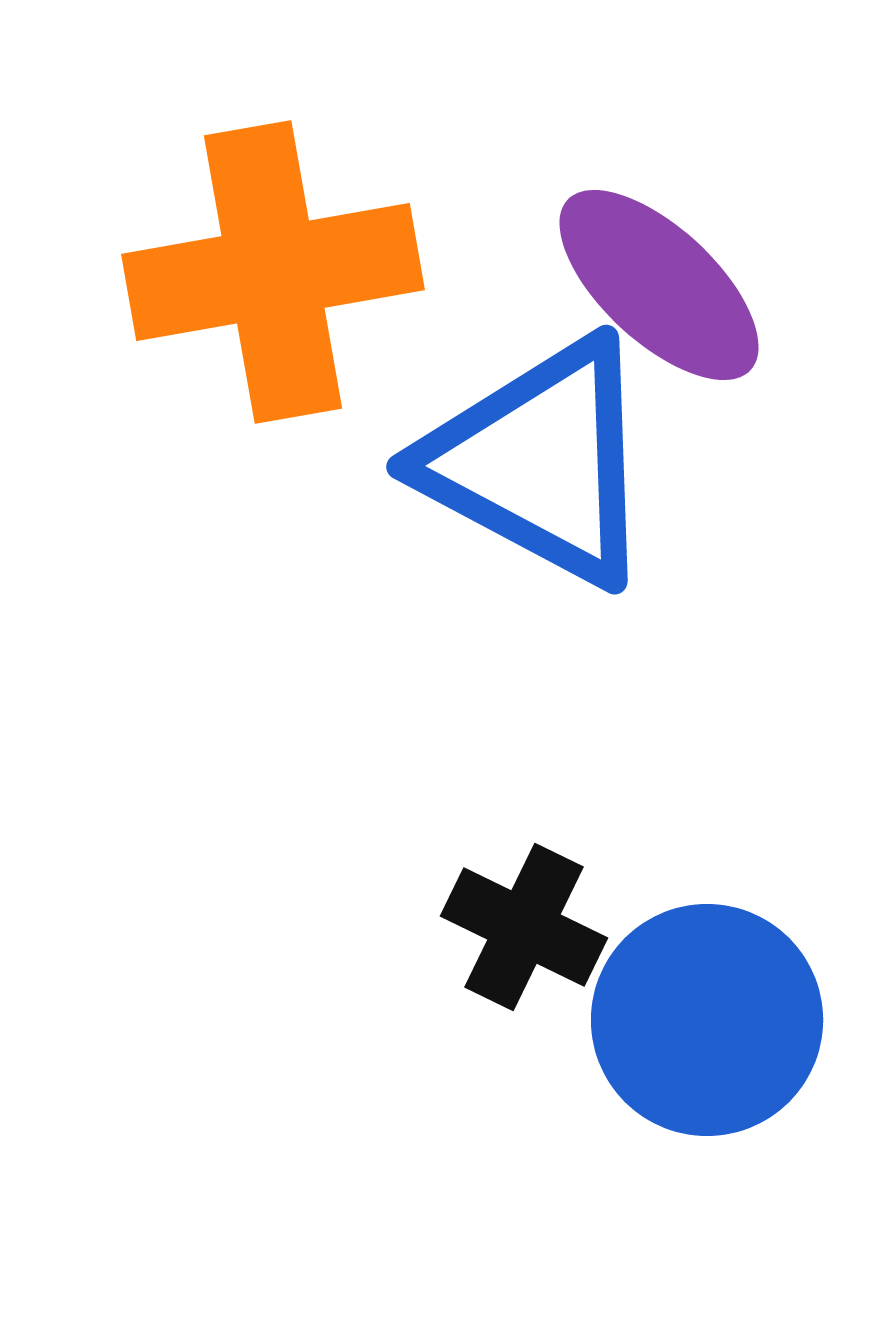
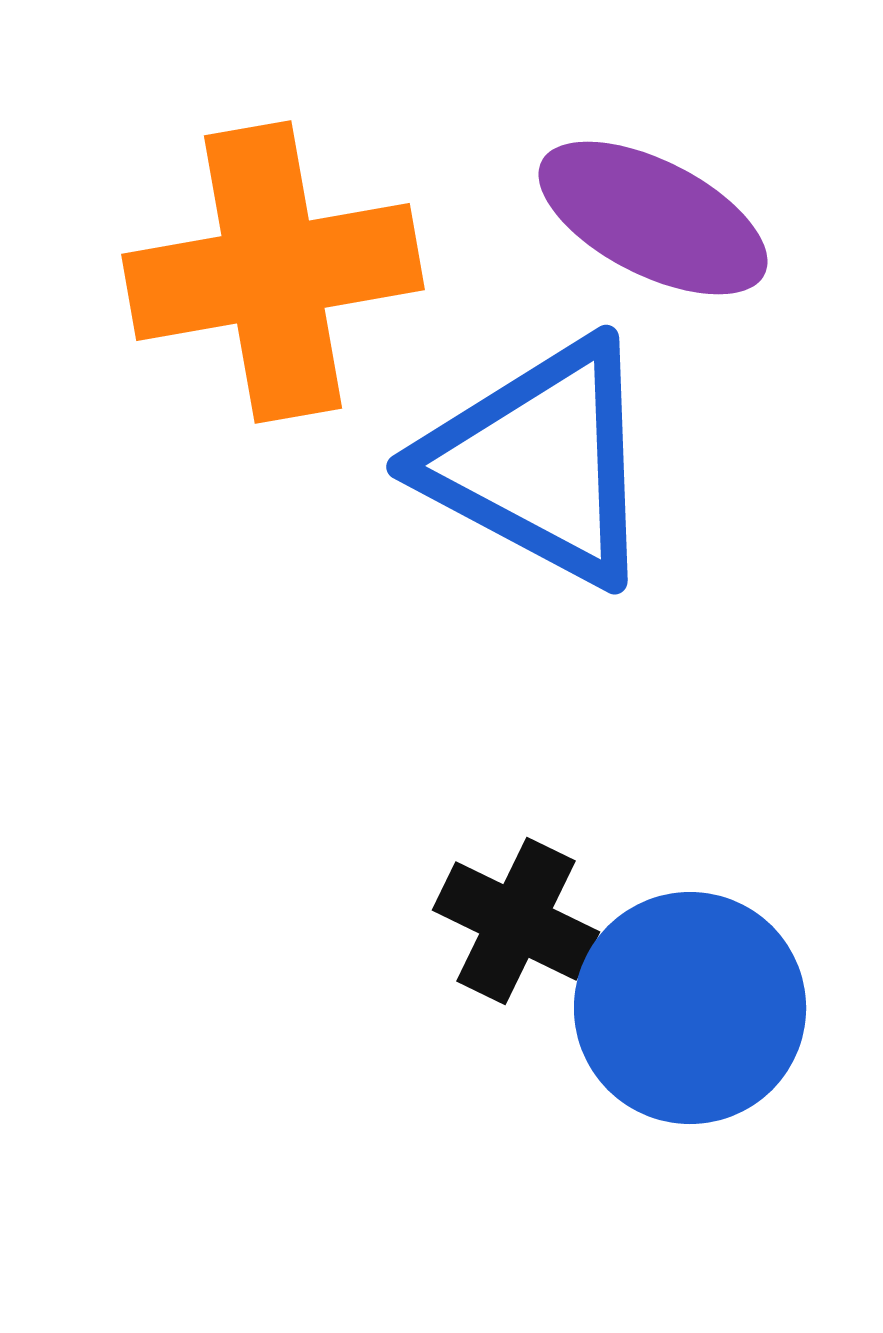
purple ellipse: moved 6 px left, 67 px up; rotated 16 degrees counterclockwise
black cross: moved 8 px left, 6 px up
blue circle: moved 17 px left, 12 px up
